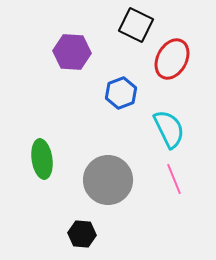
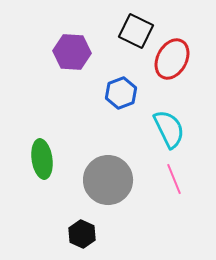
black square: moved 6 px down
black hexagon: rotated 20 degrees clockwise
